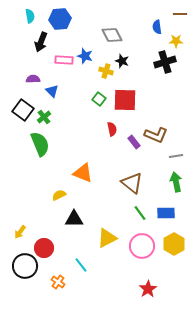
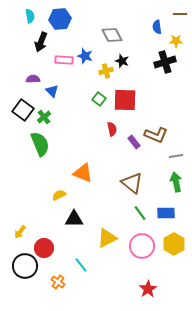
yellow cross: rotated 32 degrees counterclockwise
